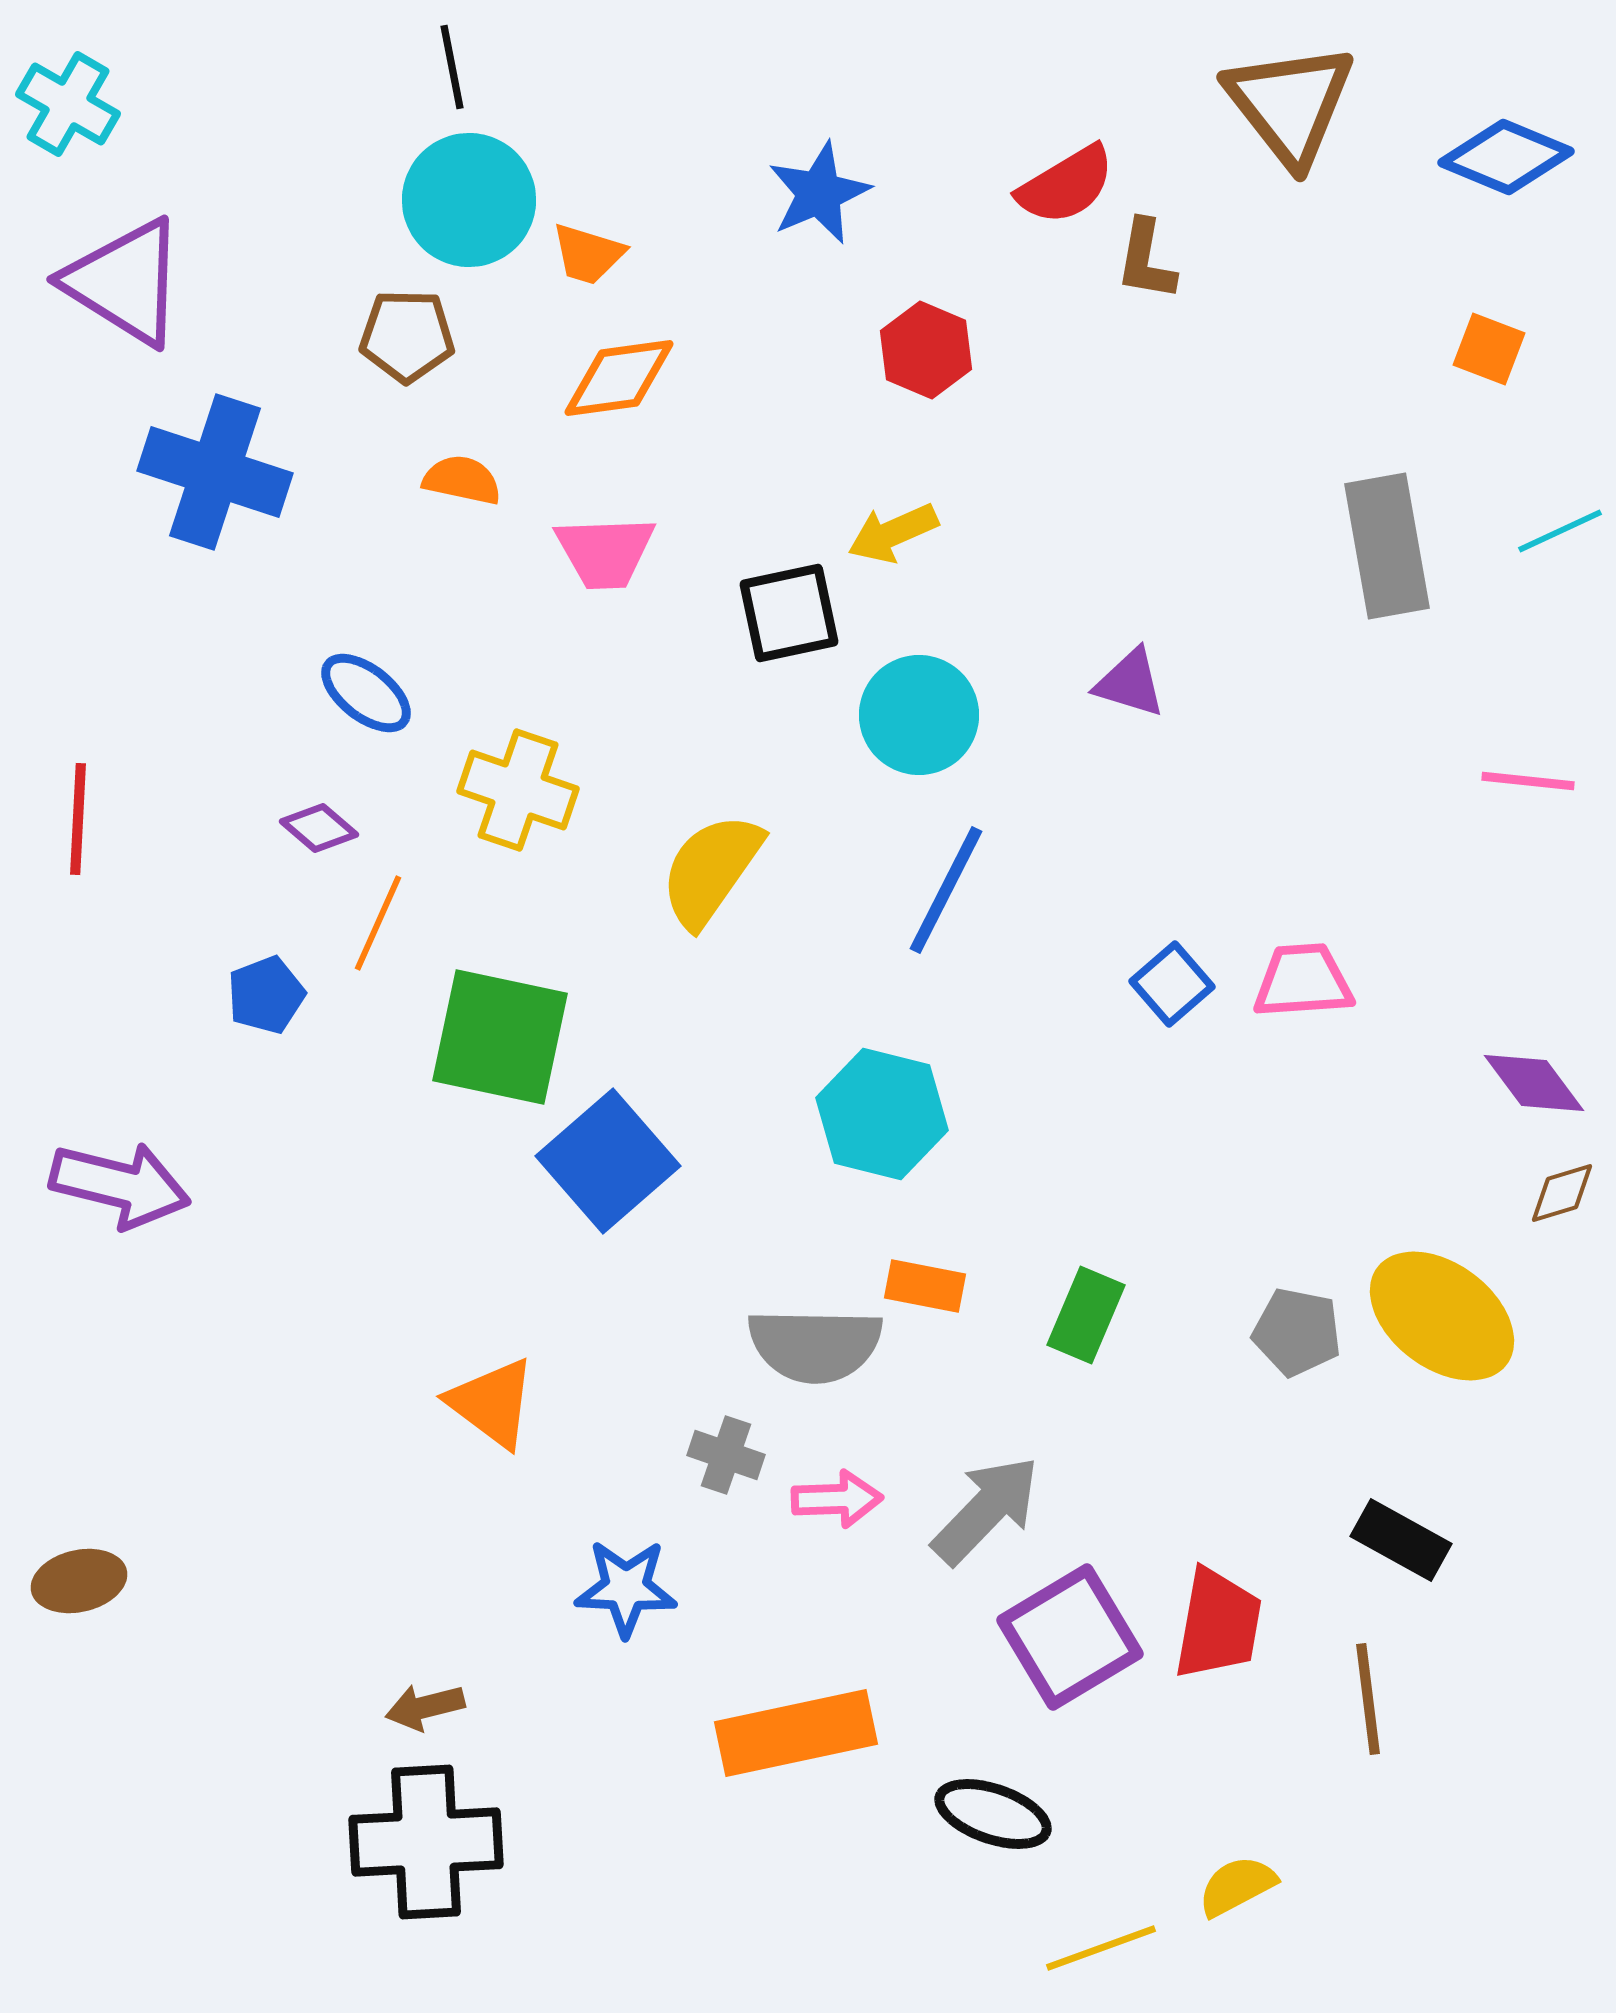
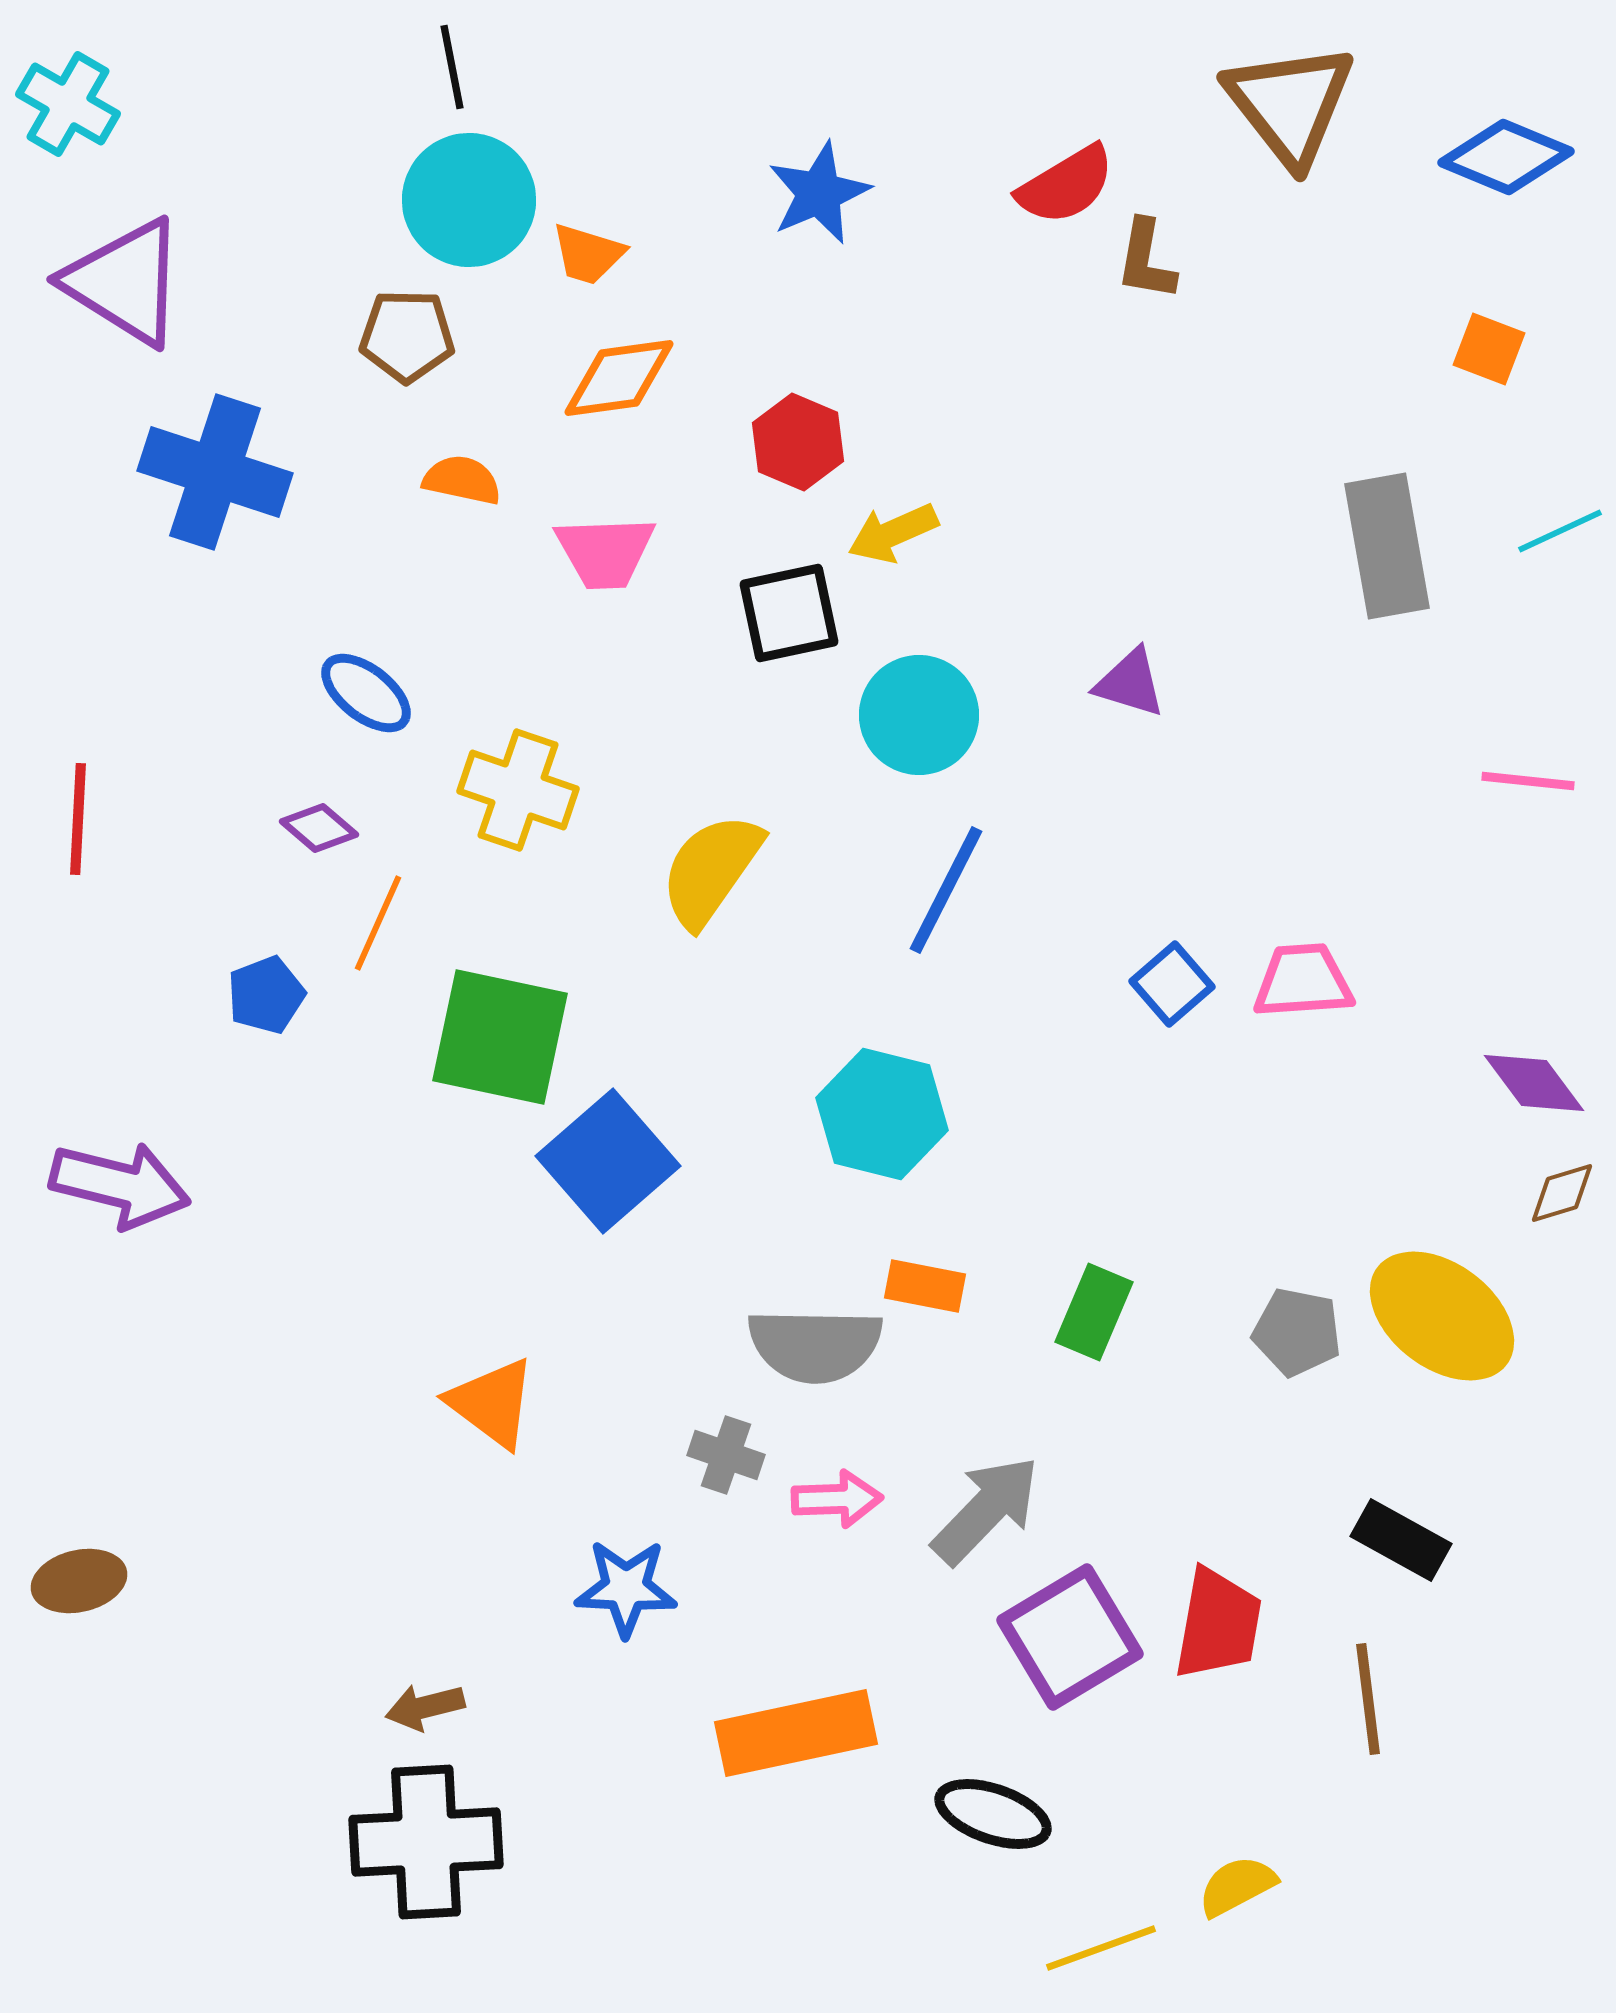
red hexagon at (926, 350): moved 128 px left, 92 px down
green rectangle at (1086, 1315): moved 8 px right, 3 px up
